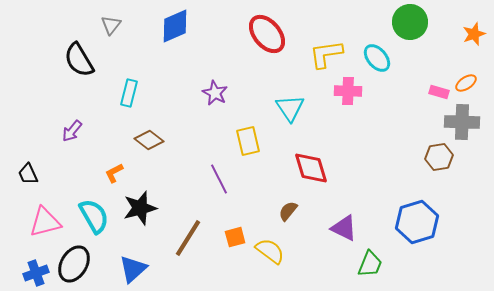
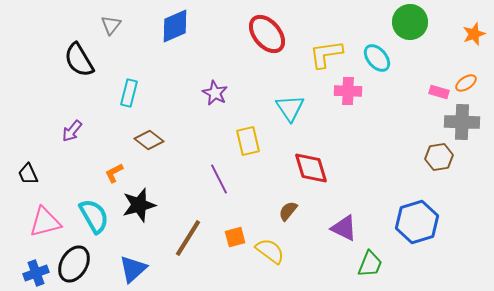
black star: moved 1 px left, 3 px up
